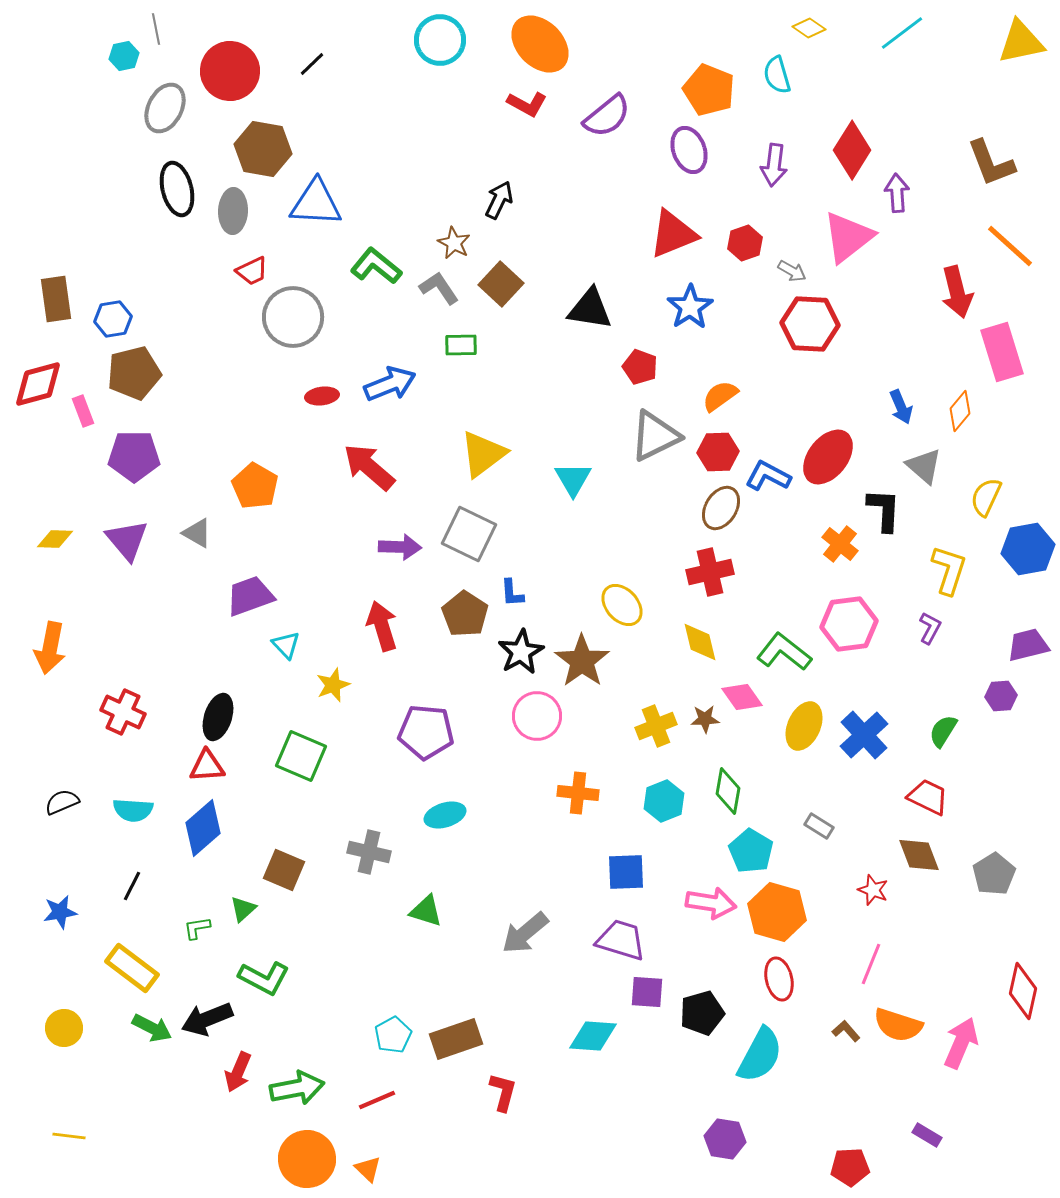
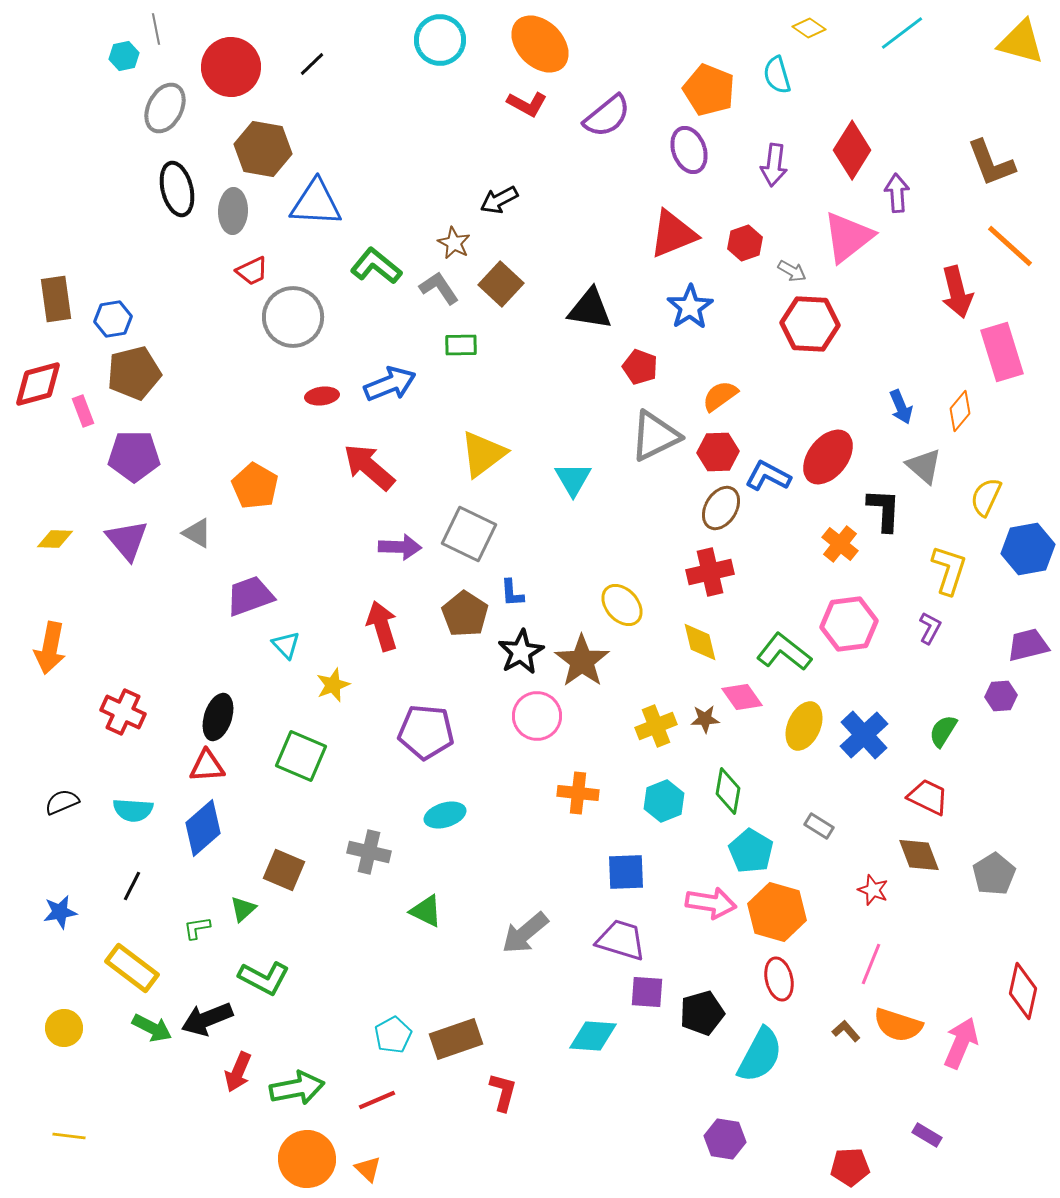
yellow triangle at (1021, 42): rotated 27 degrees clockwise
red circle at (230, 71): moved 1 px right, 4 px up
black arrow at (499, 200): rotated 144 degrees counterclockwise
green triangle at (426, 911): rotated 9 degrees clockwise
